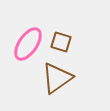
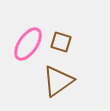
brown triangle: moved 1 px right, 3 px down
